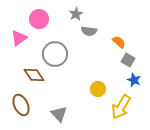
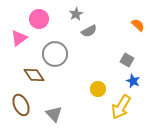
gray semicircle: rotated 35 degrees counterclockwise
orange semicircle: moved 19 px right, 17 px up
gray square: moved 1 px left
blue star: moved 1 px left, 1 px down
gray triangle: moved 5 px left
